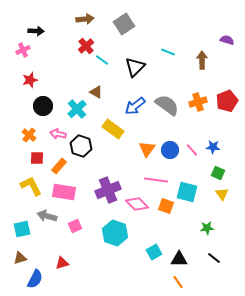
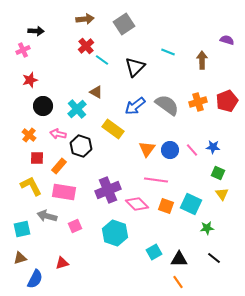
cyan square at (187, 192): moved 4 px right, 12 px down; rotated 10 degrees clockwise
